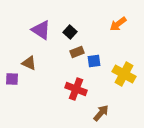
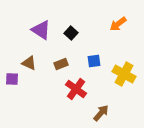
black square: moved 1 px right, 1 px down
brown rectangle: moved 16 px left, 12 px down
red cross: rotated 15 degrees clockwise
